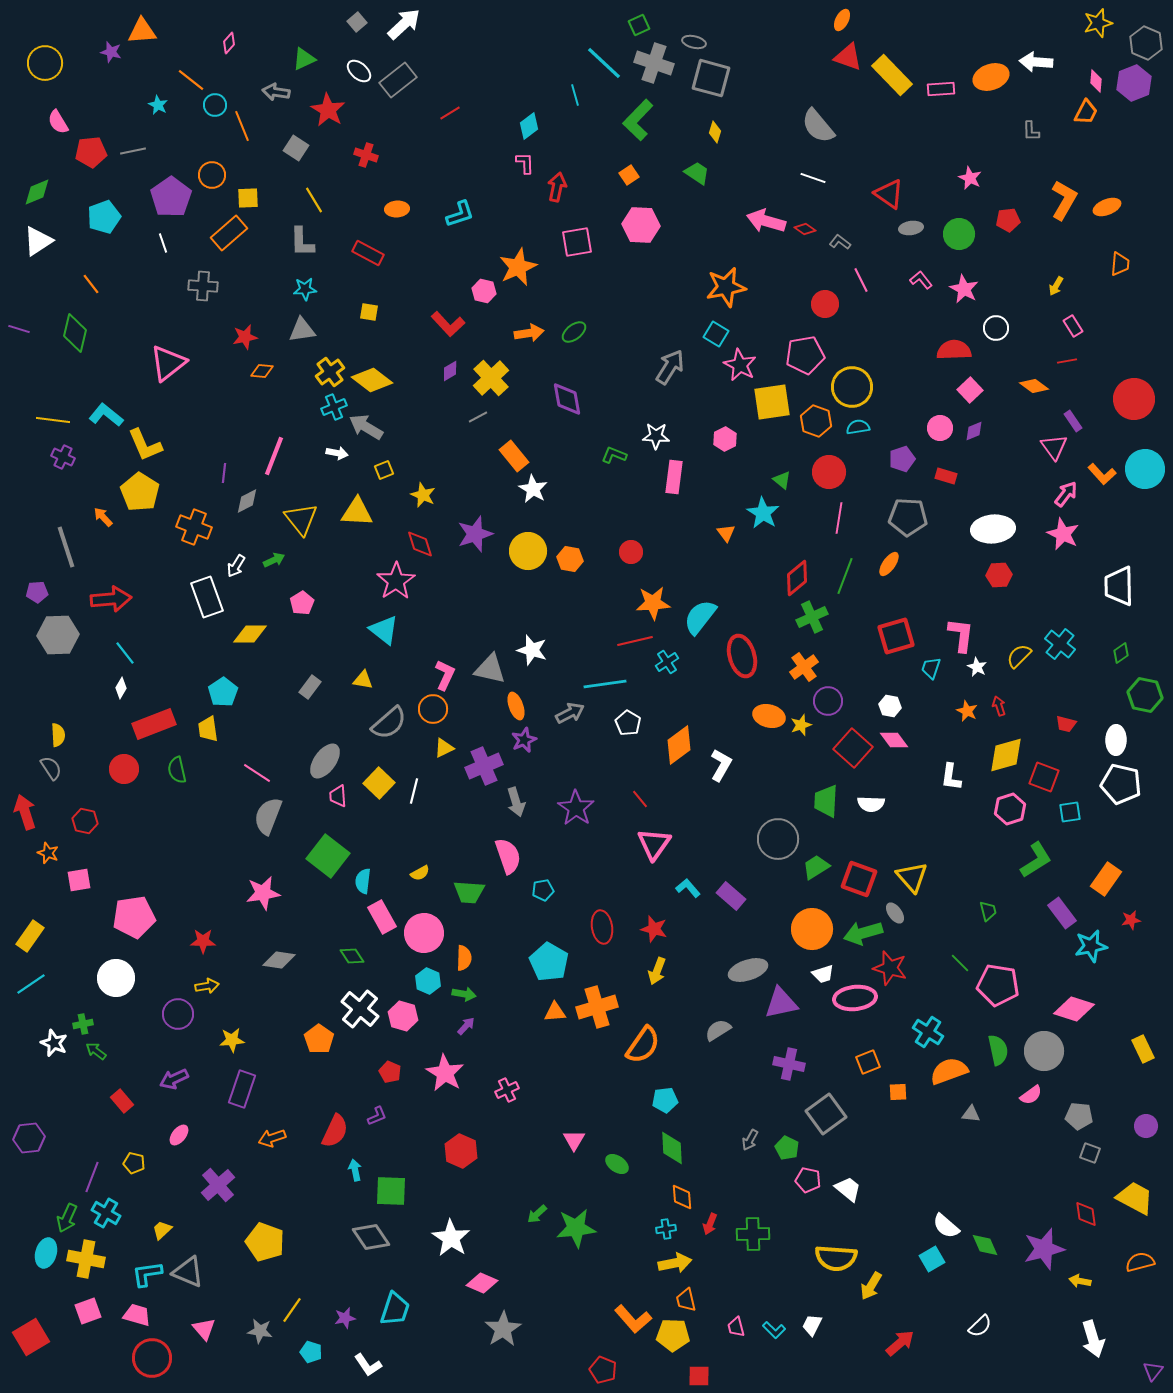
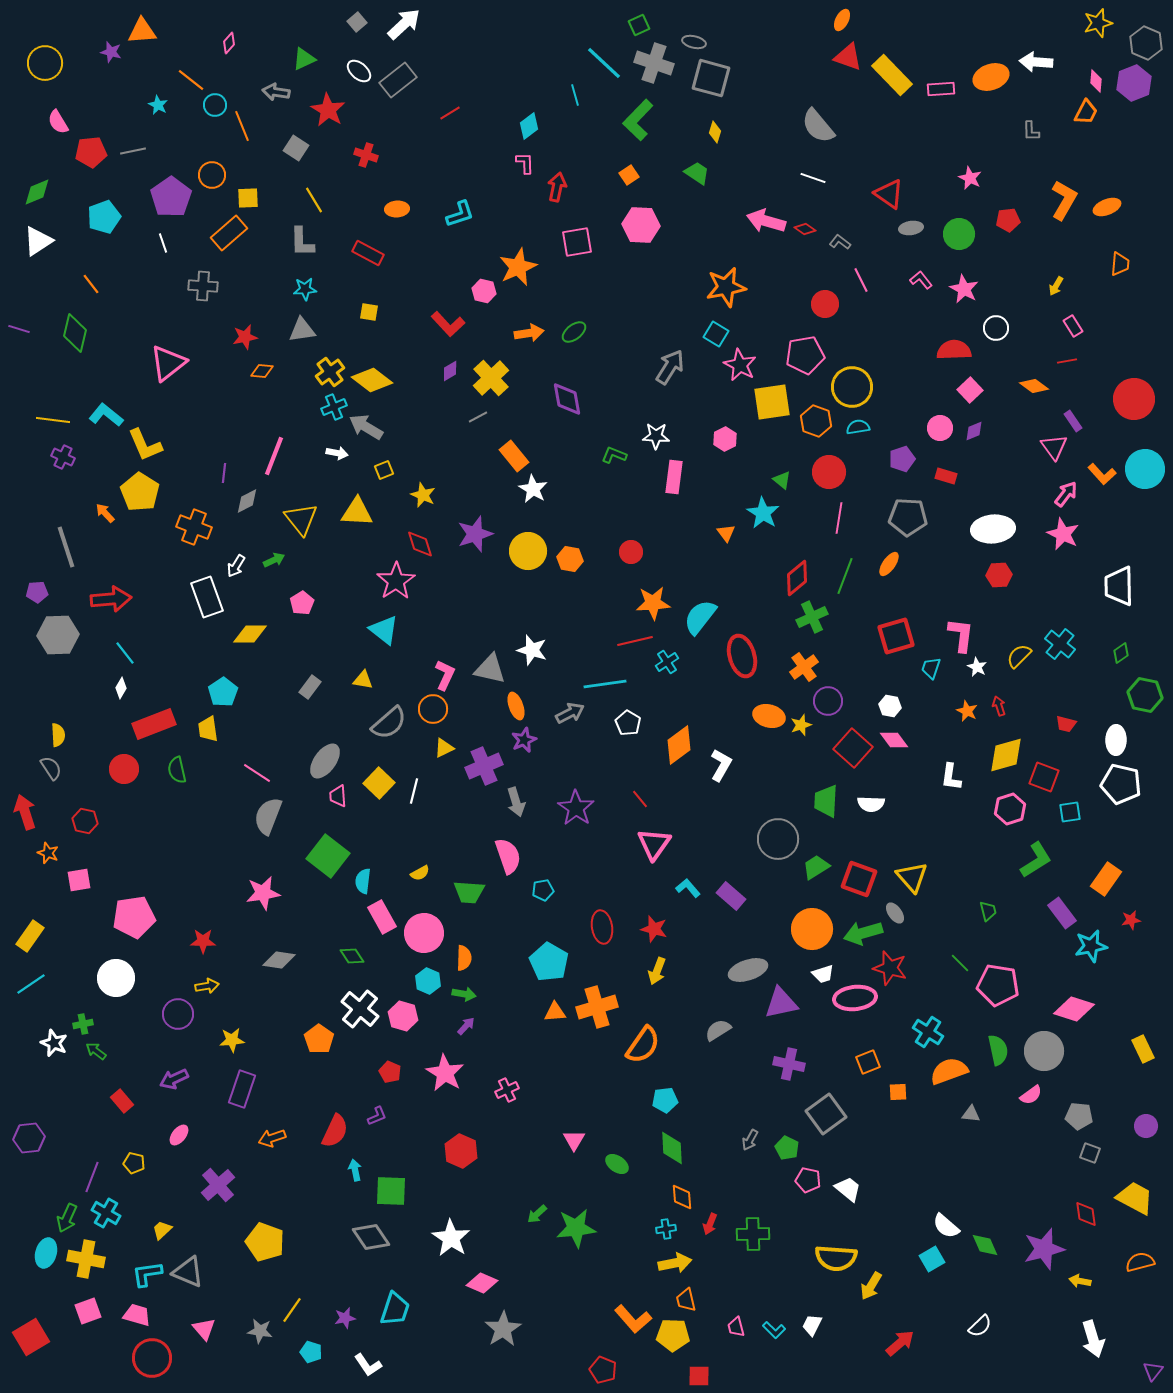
orange arrow at (103, 517): moved 2 px right, 4 px up
